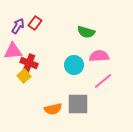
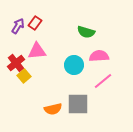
pink triangle: moved 24 px right
red cross: moved 13 px left; rotated 30 degrees clockwise
